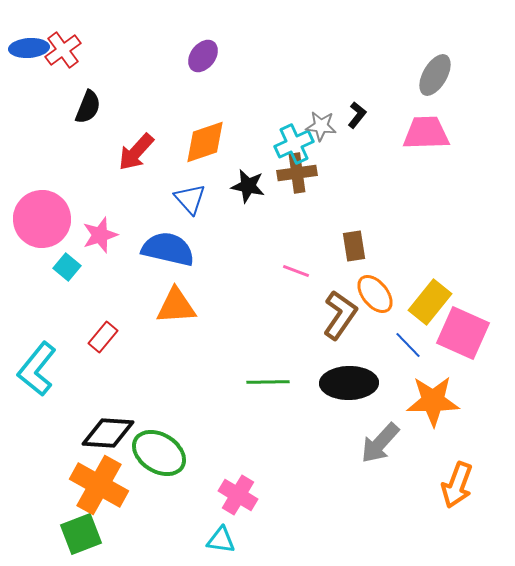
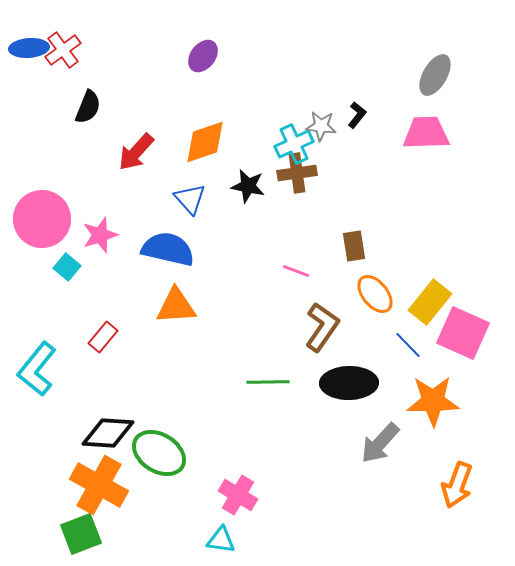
brown L-shape: moved 18 px left, 12 px down
